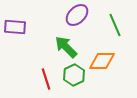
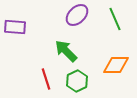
green line: moved 6 px up
green arrow: moved 4 px down
orange diamond: moved 14 px right, 4 px down
green hexagon: moved 3 px right, 6 px down
